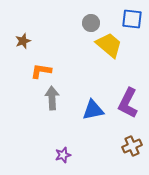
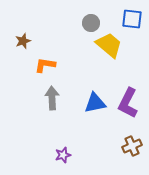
orange L-shape: moved 4 px right, 6 px up
blue triangle: moved 2 px right, 7 px up
